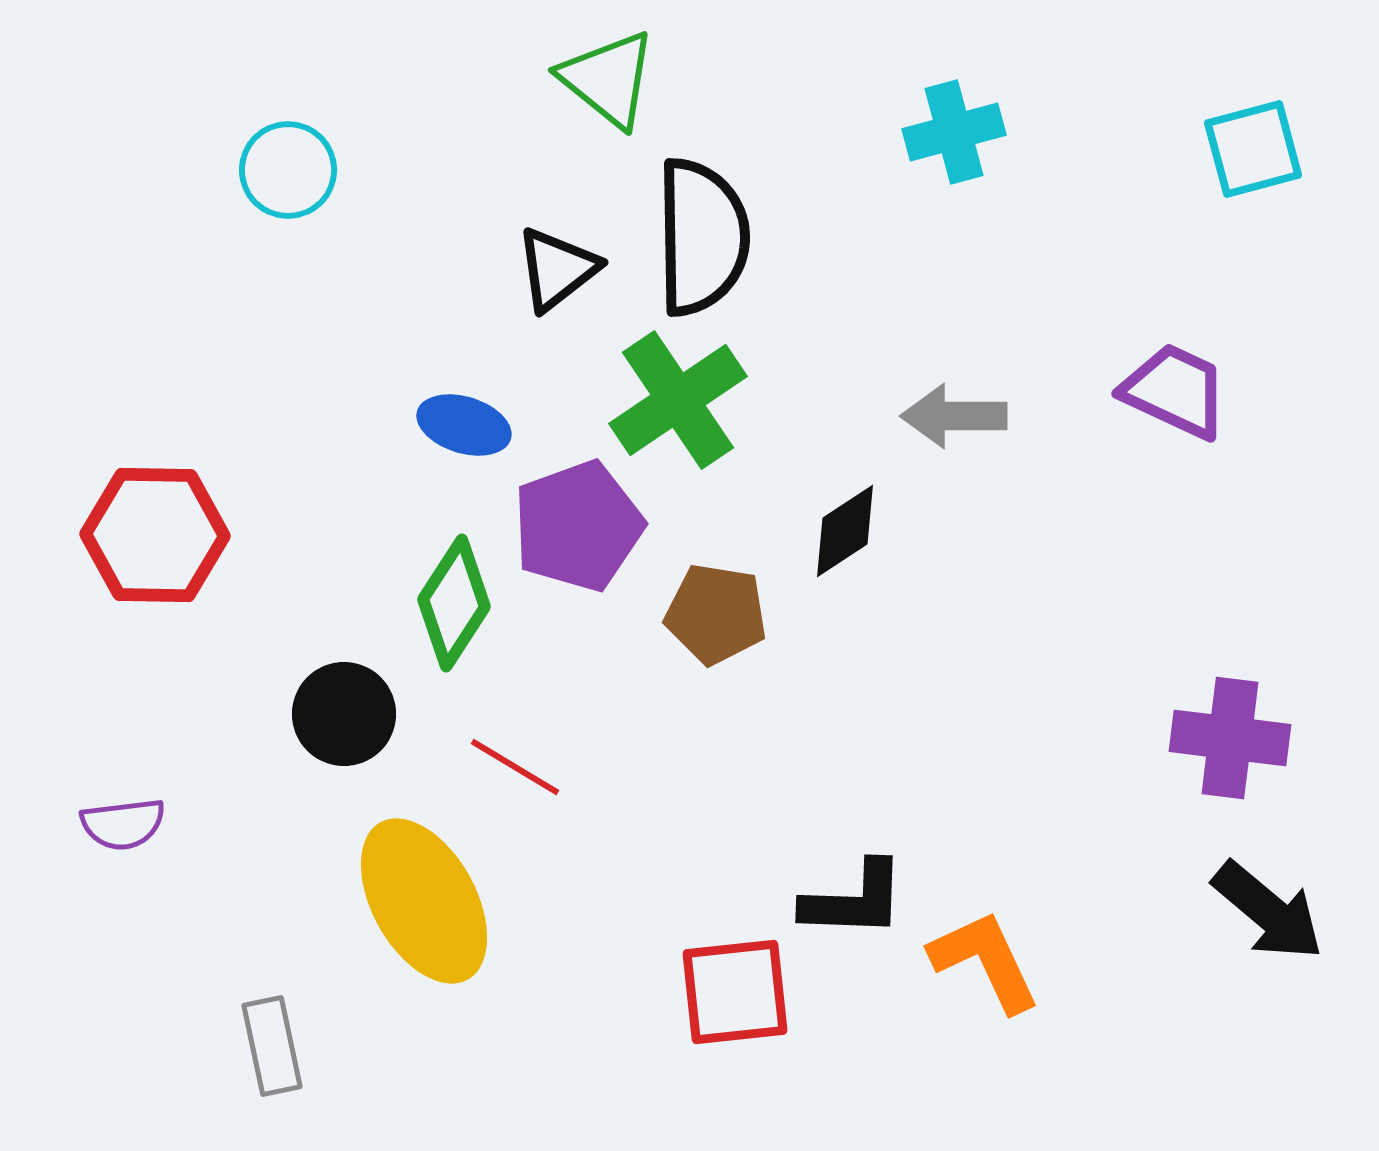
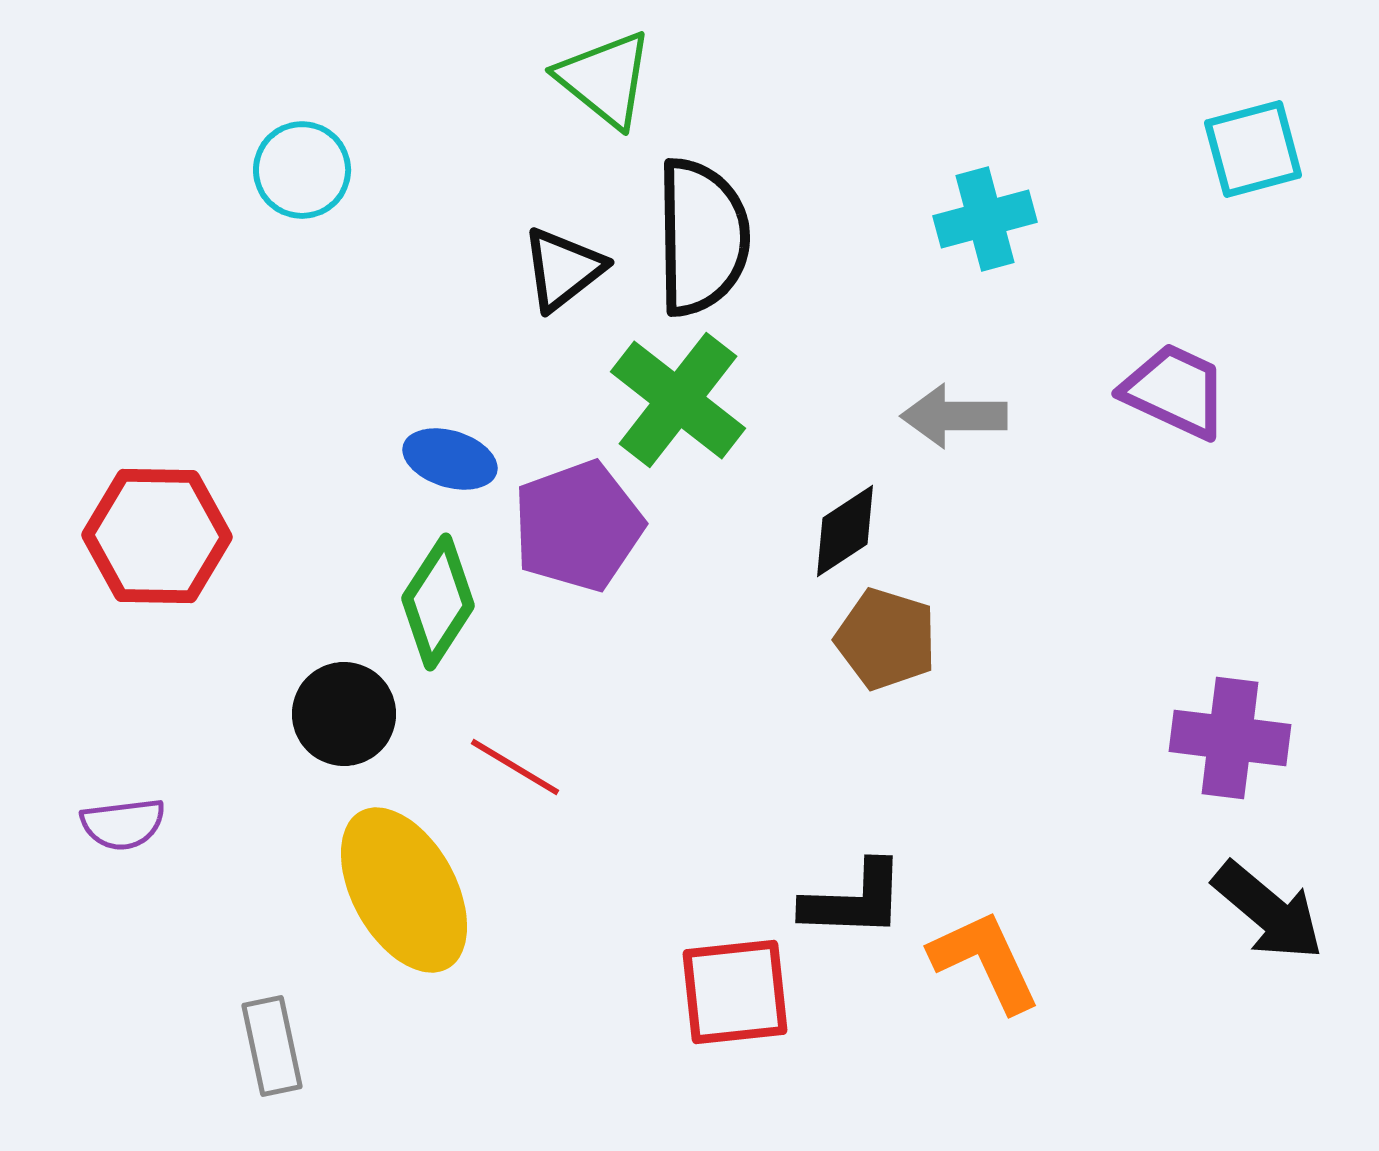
green triangle: moved 3 px left
cyan cross: moved 31 px right, 87 px down
cyan circle: moved 14 px right
black triangle: moved 6 px right
green cross: rotated 18 degrees counterclockwise
blue ellipse: moved 14 px left, 34 px down
red hexagon: moved 2 px right, 1 px down
green diamond: moved 16 px left, 1 px up
brown pentagon: moved 170 px right, 25 px down; rotated 8 degrees clockwise
yellow ellipse: moved 20 px left, 11 px up
